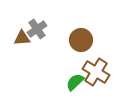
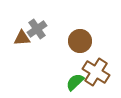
brown circle: moved 1 px left, 1 px down
